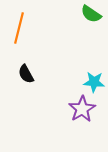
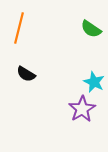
green semicircle: moved 15 px down
black semicircle: rotated 30 degrees counterclockwise
cyan star: rotated 20 degrees clockwise
